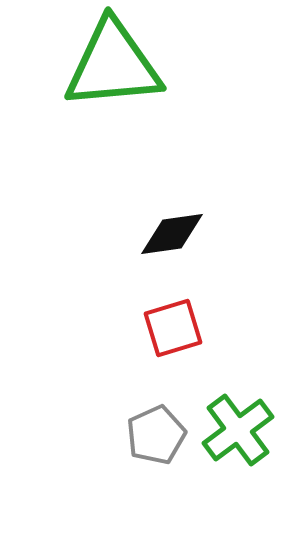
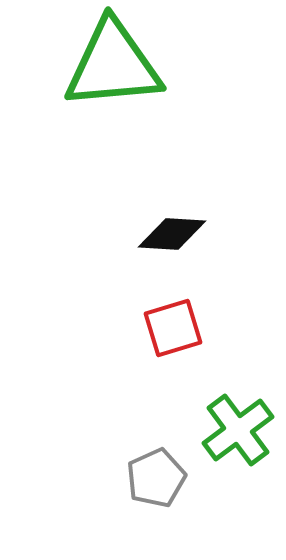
black diamond: rotated 12 degrees clockwise
gray pentagon: moved 43 px down
